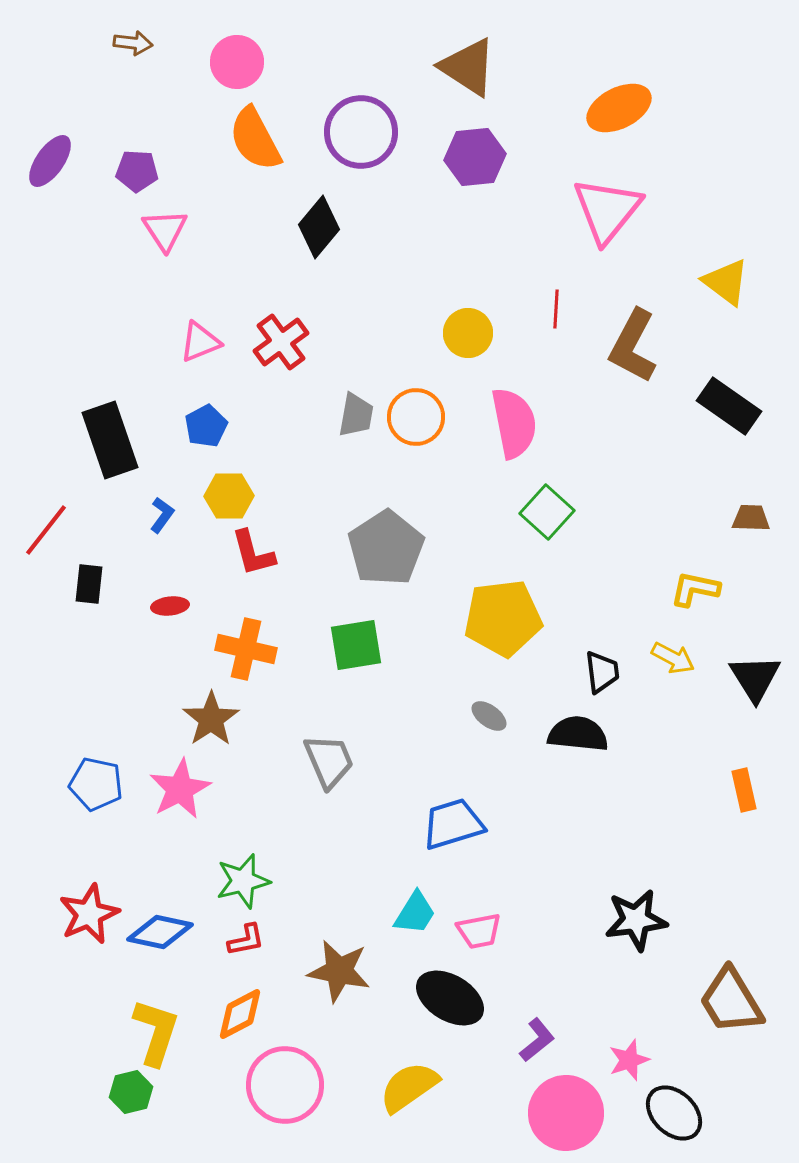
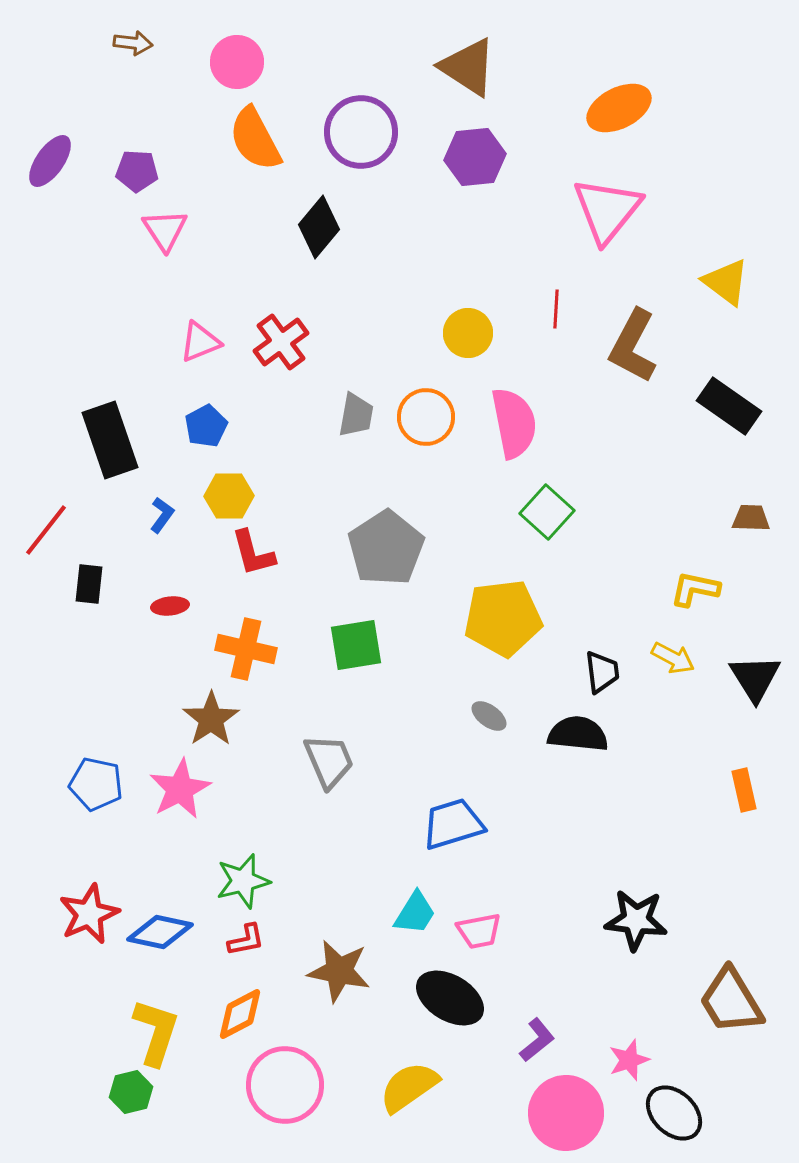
orange circle at (416, 417): moved 10 px right
black star at (636, 920): rotated 14 degrees clockwise
